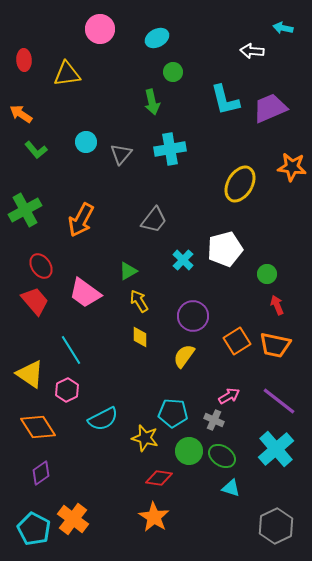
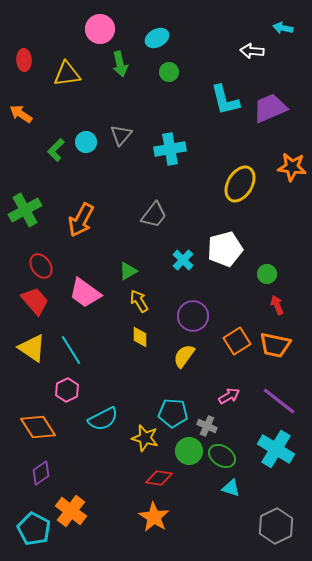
green circle at (173, 72): moved 4 px left
green arrow at (152, 102): moved 32 px left, 38 px up
green L-shape at (36, 150): moved 20 px right; rotated 85 degrees clockwise
gray triangle at (121, 154): moved 19 px up
gray trapezoid at (154, 220): moved 5 px up
yellow triangle at (30, 374): moved 2 px right, 26 px up
gray cross at (214, 420): moved 7 px left, 6 px down
cyan cross at (276, 449): rotated 18 degrees counterclockwise
orange cross at (73, 519): moved 2 px left, 8 px up
